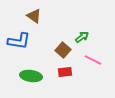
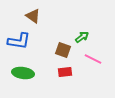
brown triangle: moved 1 px left
brown square: rotated 21 degrees counterclockwise
pink line: moved 1 px up
green ellipse: moved 8 px left, 3 px up
